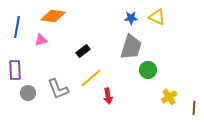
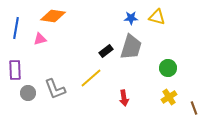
yellow triangle: rotated 12 degrees counterclockwise
blue line: moved 1 px left, 1 px down
pink triangle: moved 1 px left, 1 px up
black rectangle: moved 23 px right
green circle: moved 20 px right, 2 px up
gray L-shape: moved 3 px left
red arrow: moved 16 px right, 2 px down
brown line: rotated 24 degrees counterclockwise
